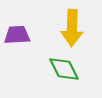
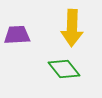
green diamond: rotated 12 degrees counterclockwise
